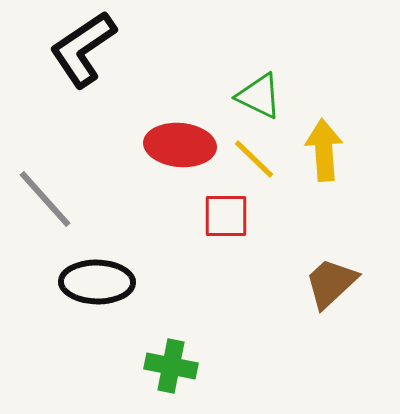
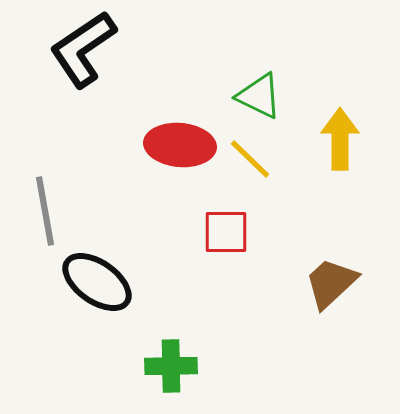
yellow arrow: moved 16 px right, 11 px up; rotated 4 degrees clockwise
yellow line: moved 4 px left
gray line: moved 12 px down; rotated 32 degrees clockwise
red square: moved 16 px down
black ellipse: rotated 34 degrees clockwise
green cross: rotated 12 degrees counterclockwise
